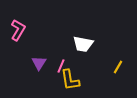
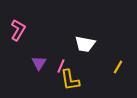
white trapezoid: moved 2 px right
